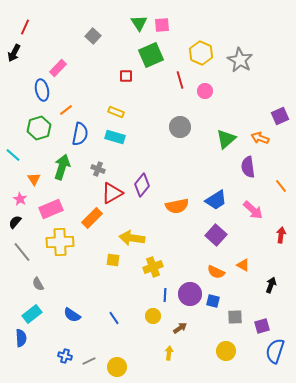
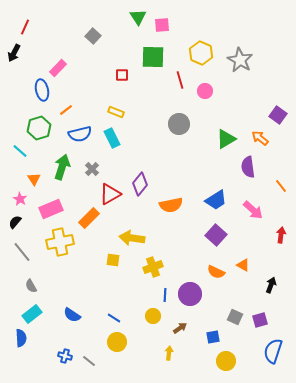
green triangle at (139, 23): moved 1 px left, 6 px up
green square at (151, 55): moved 2 px right, 2 px down; rotated 25 degrees clockwise
red square at (126, 76): moved 4 px left, 1 px up
purple square at (280, 116): moved 2 px left, 1 px up; rotated 30 degrees counterclockwise
gray circle at (180, 127): moved 1 px left, 3 px up
blue semicircle at (80, 134): rotated 65 degrees clockwise
cyan rectangle at (115, 137): moved 3 px left, 1 px down; rotated 48 degrees clockwise
orange arrow at (260, 138): rotated 18 degrees clockwise
green triangle at (226, 139): rotated 10 degrees clockwise
cyan line at (13, 155): moved 7 px right, 4 px up
gray cross at (98, 169): moved 6 px left; rotated 24 degrees clockwise
purple diamond at (142, 185): moved 2 px left, 1 px up
red triangle at (112, 193): moved 2 px left, 1 px down
orange semicircle at (177, 206): moved 6 px left, 1 px up
orange rectangle at (92, 218): moved 3 px left
yellow cross at (60, 242): rotated 8 degrees counterclockwise
gray semicircle at (38, 284): moved 7 px left, 2 px down
blue square at (213, 301): moved 36 px down; rotated 24 degrees counterclockwise
gray square at (235, 317): rotated 28 degrees clockwise
blue line at (114, 318): rotated 24 degrees counterclockwise
purple square at (262, 326): moved 2 px left, 6 px up
yellow circle at (226, 351): moved 10 px down
blue semicircle at (275, 351): moved 2 px left
gray line at (89, 361): rotated 64 degrees clockwise
yellow circle at (117, 367): moved 25 px up
